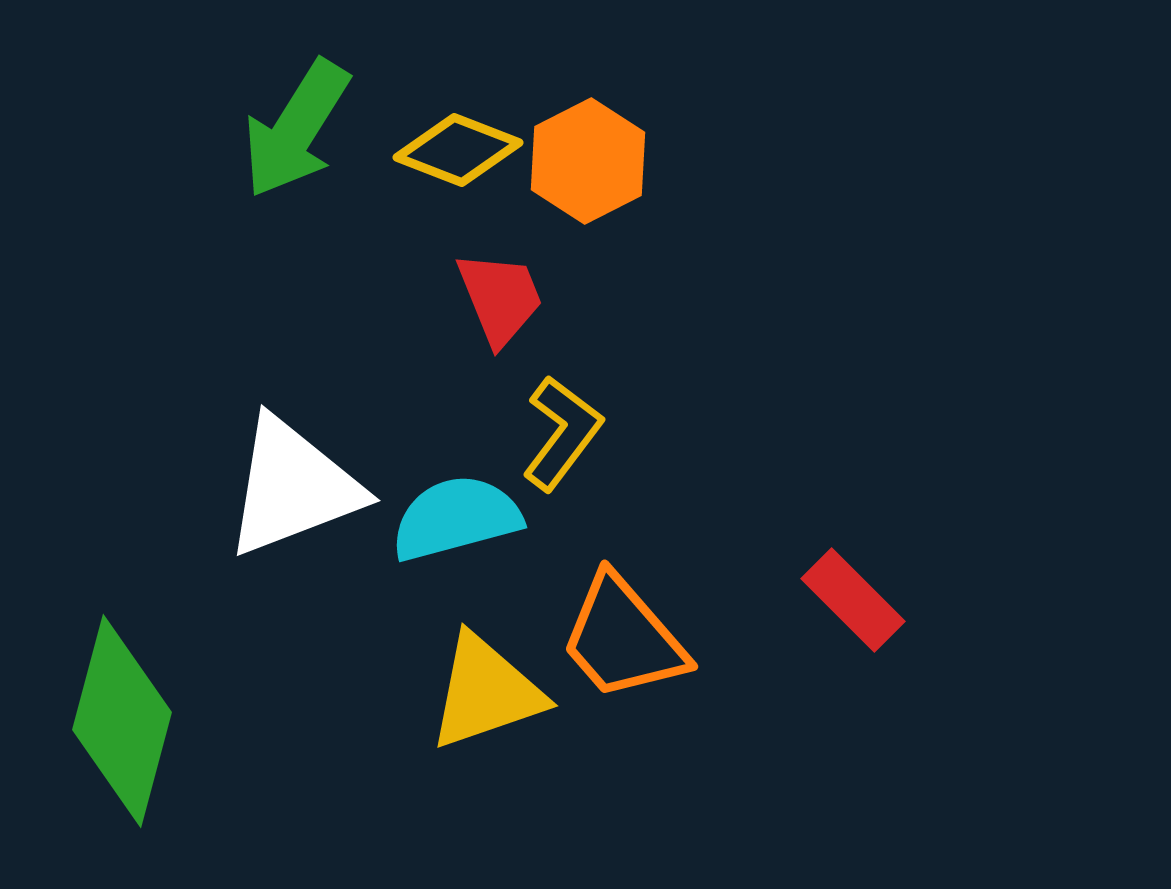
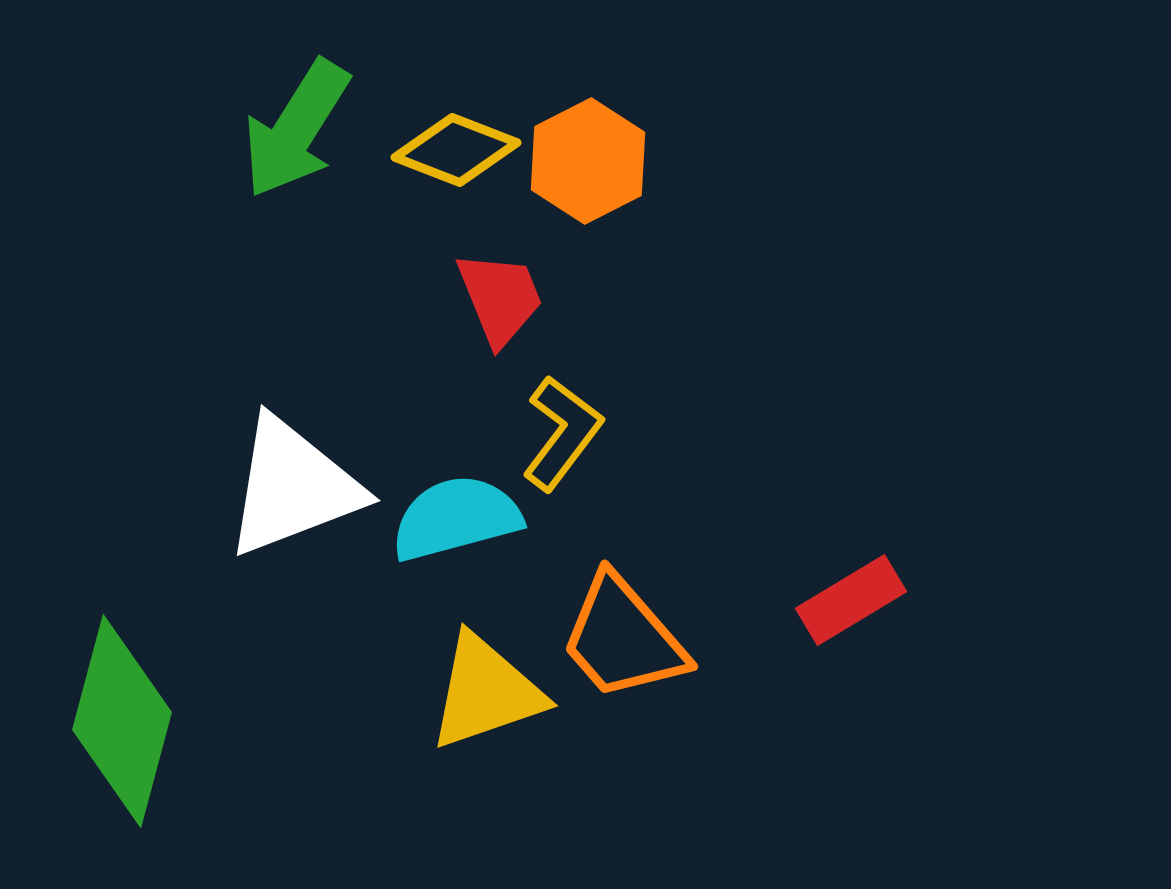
yellow diamond: moved 2 px left
red rectangle: moved 2 px left; rotated 76 degrees counterclockwise
